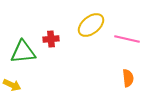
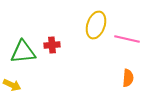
yellow ellipse: moved 5 px right; rotated 32 degrees counterclockwise
red cross: moved 1 px right, 6 px down
orange semicircle: rotated 12 degrees clockwise
